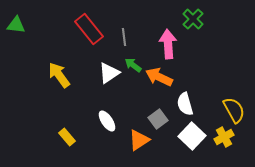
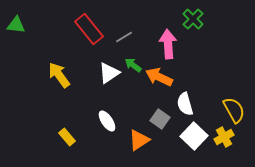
gray line: rotated 66 degrees clockwise
gray square: moved 2 px right; rotated 18 degrees counterclockwise
white square: moved 2 px right
